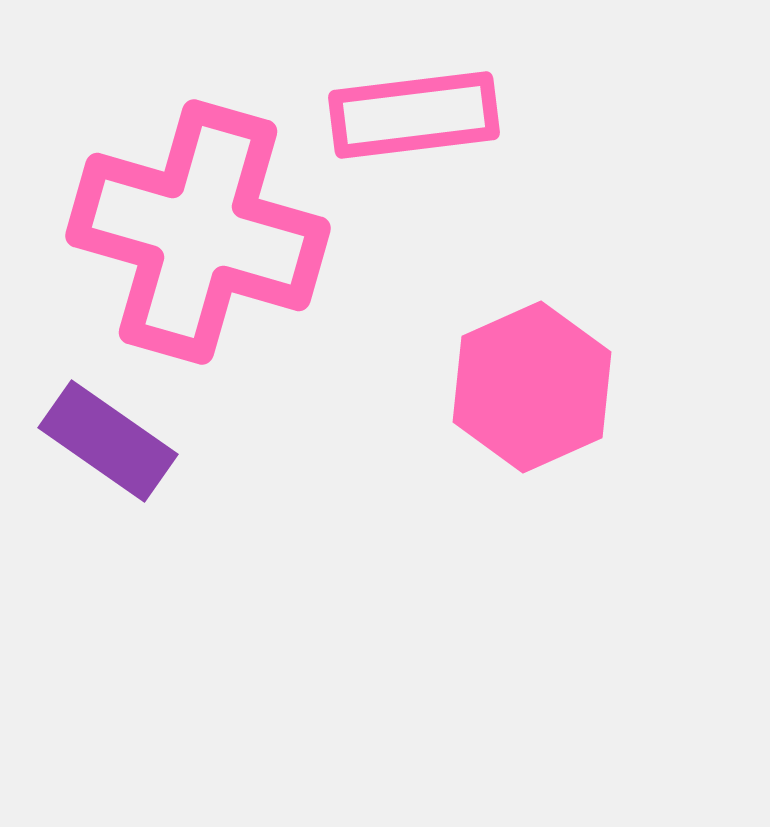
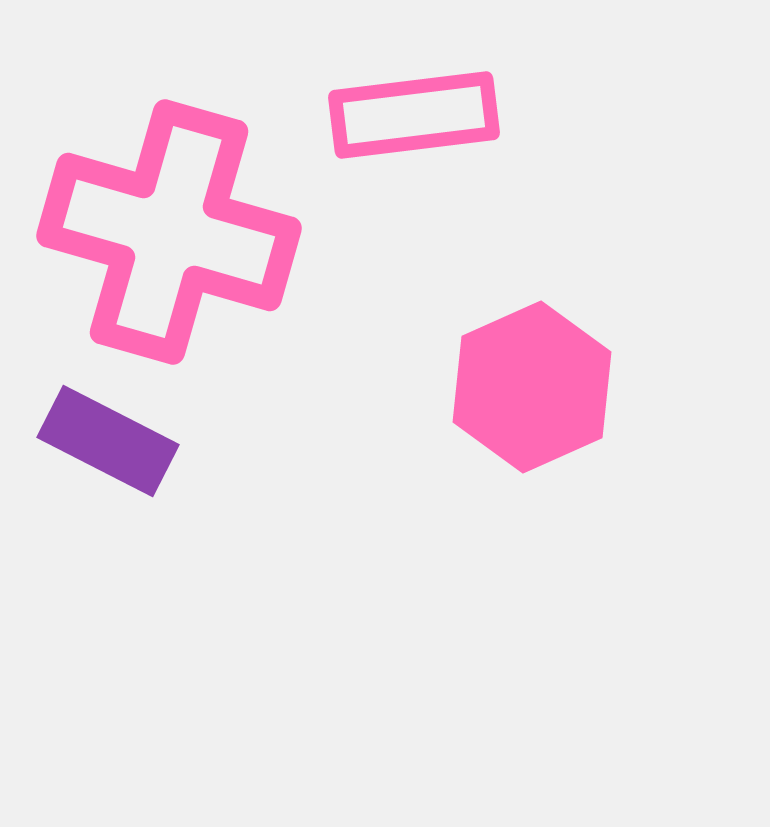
pink cross: moved 29 px left
purple rectangle: rotated 8 degrees counterclockwise
